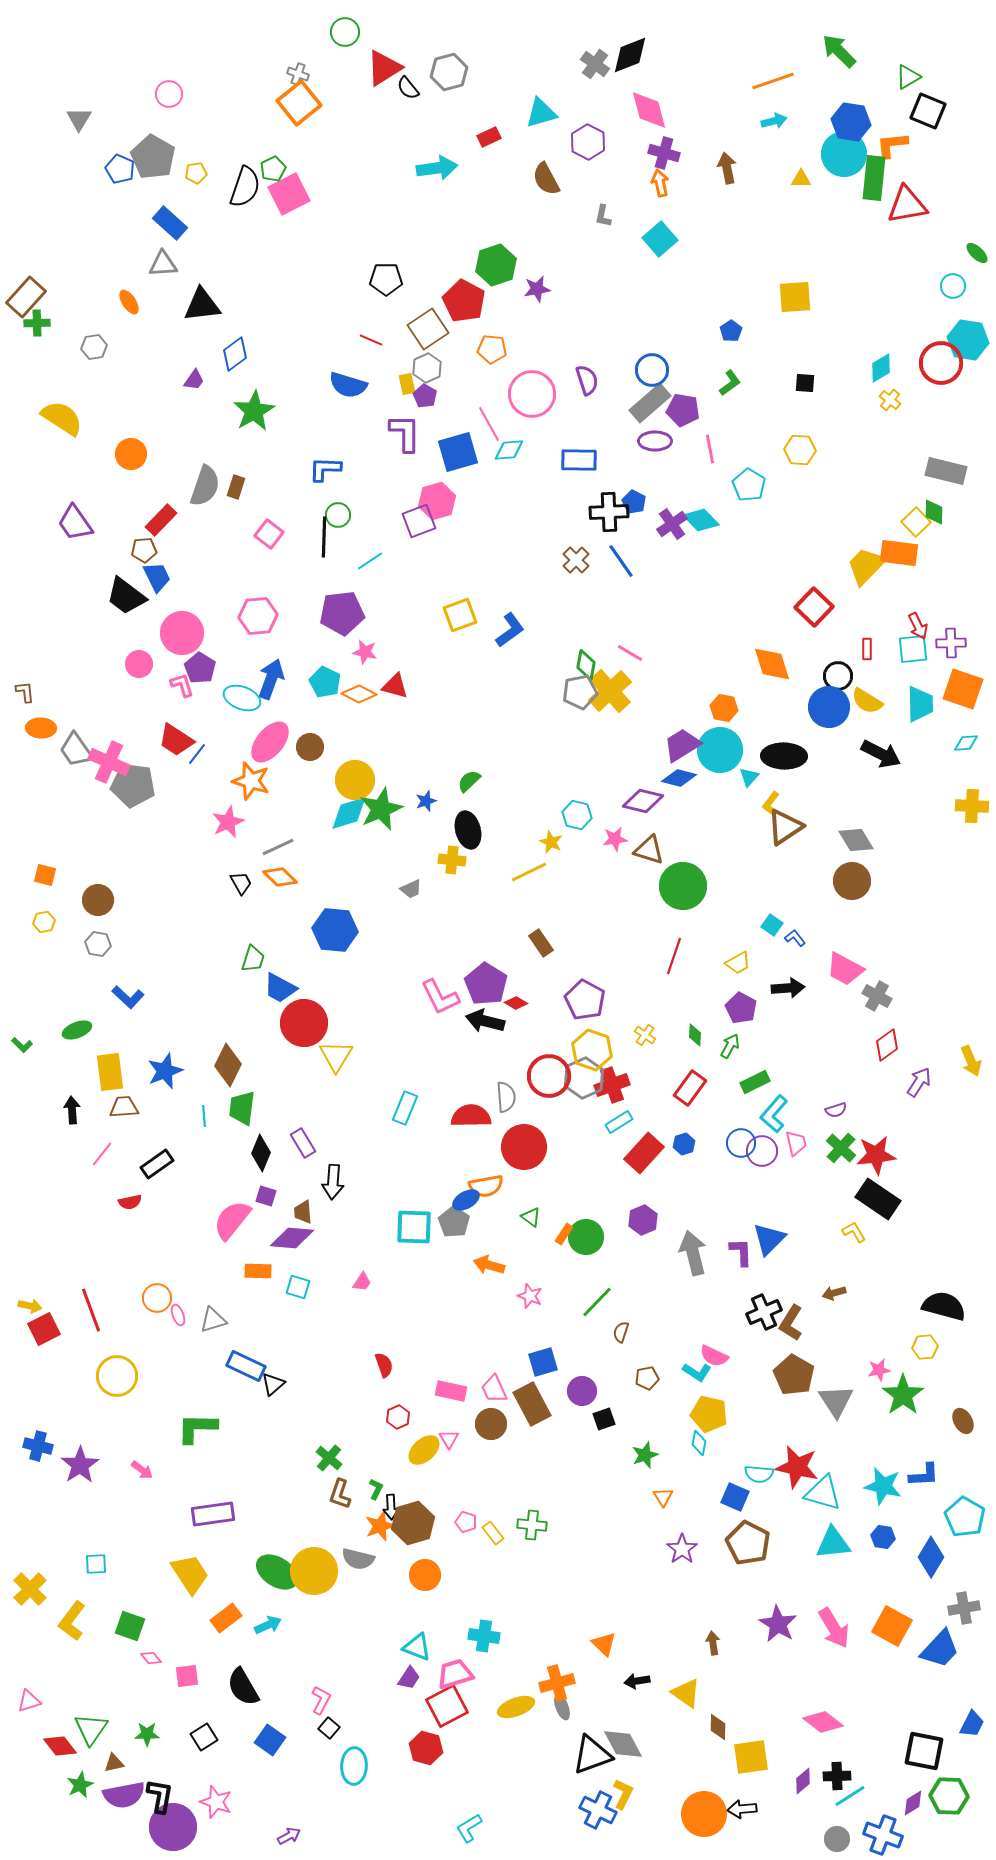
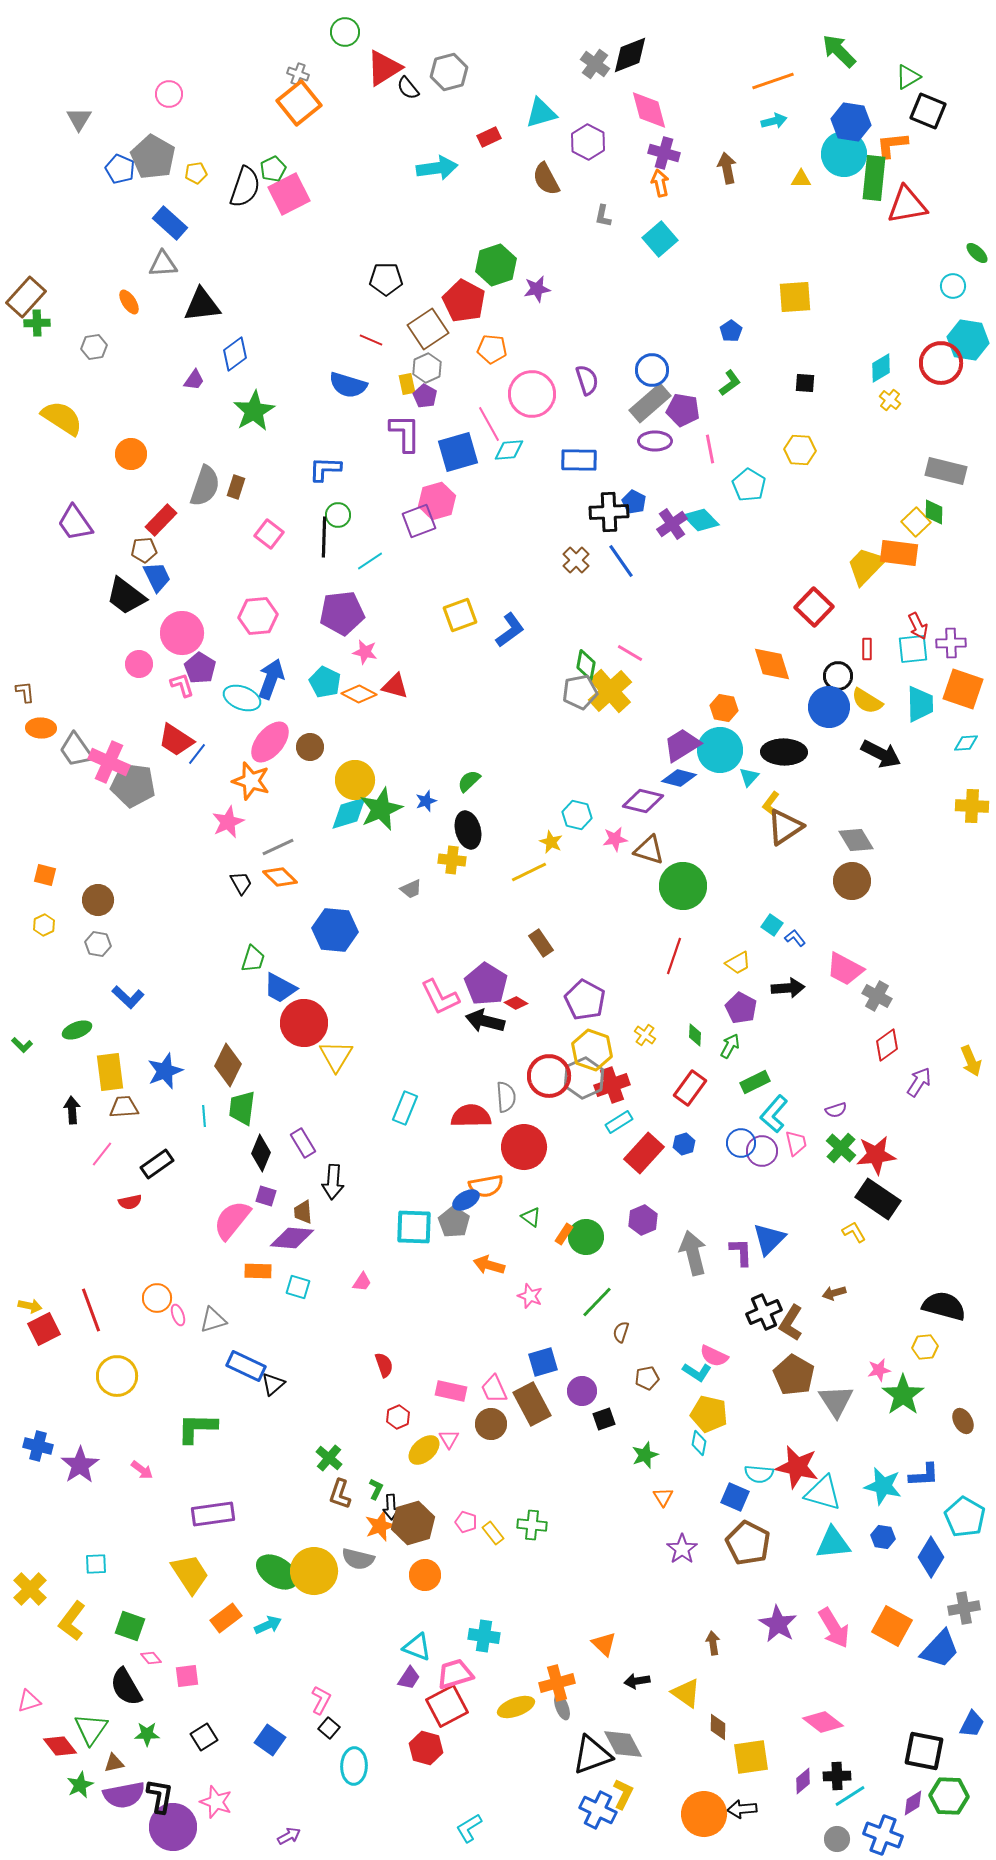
black ellipse at (784, 756): moved 4 px up
yellow hexagon at (44, 922): moved 3 px down; rotated 15 degrees counterclockwise
black semicircle at (243, 1687): moved 117 px left
